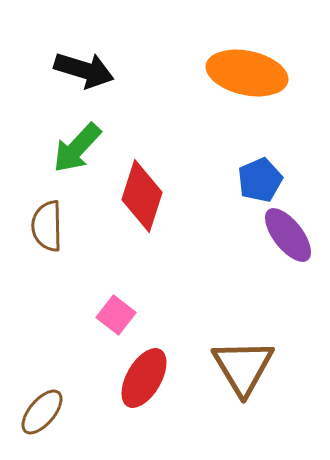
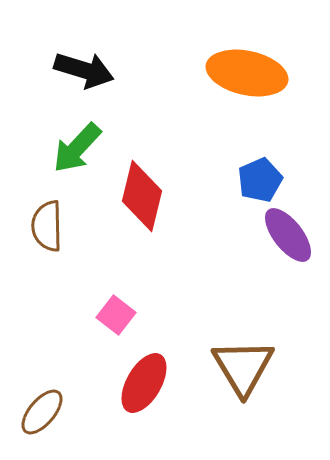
red diamond: rotated 4 degrees counterclockwise
red ellipse: moved 5 px down
